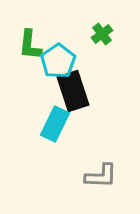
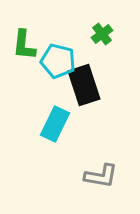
green L-shape: moved 6 px left
cyan pentagon: rotated 24 degrees counterclockwise
black rectangle: moved 11 px right, 6 px up
gray L-shape: rotated 8 degrees clockwise
